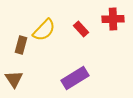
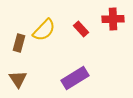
brown rectangle: moved 2 px left, 2 px up
brown triangle: moved 4 px right
